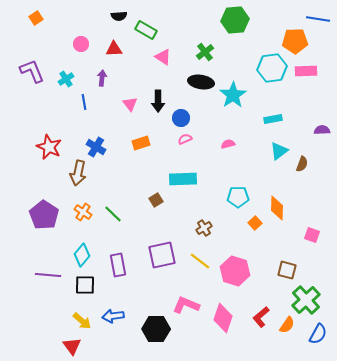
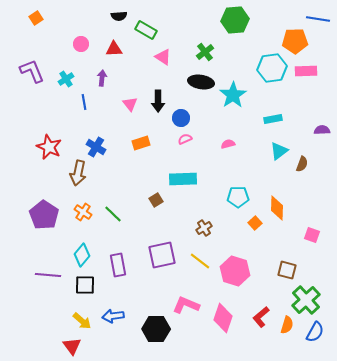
orange semicircle at (287, 325): rotated 18 degrees counterclockwise
blue semicircle at (318, 334): moved 3 px left, 2 px up
